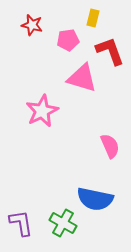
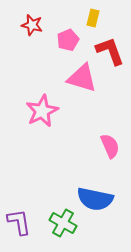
pink pentagon: rotated 15 degrees counterclockwise
purple L-shape: moved 2 px left, 1 px up
